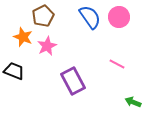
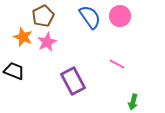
pink circle: moved 1 px right, 1 px up
pink star: moved 4 px up
green arrow: rotated 98 degrees counterclockwise
